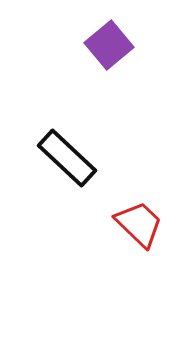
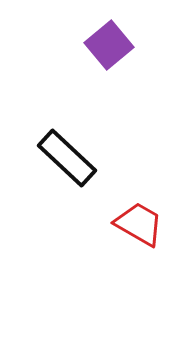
red trapezoid: rotated 14 degrees counterclockwise
